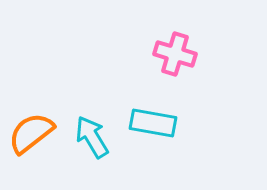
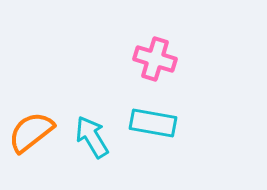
pink cross: moved 20 px left, 5 px down
orange semicircle: moved 1 px up
